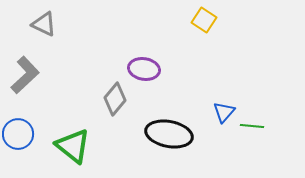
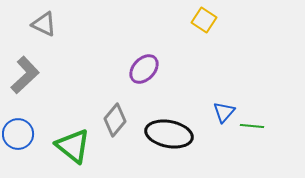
purple ellipse: rotated 56 degrees counterclockwise
gray diamond: moved 21 px down
